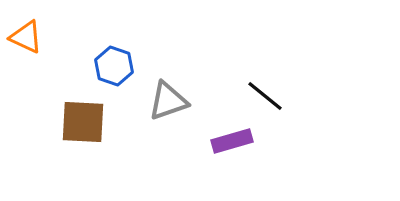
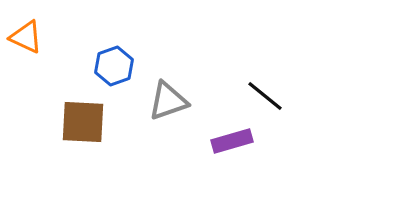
blue hexagon: rotated 21 degrees clockwise
